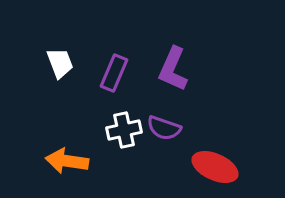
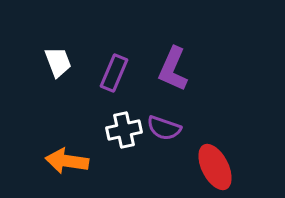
white trapezoid: moved 2 px left, 1 px up
red ellipse: rotated 39 degrees clockwise
